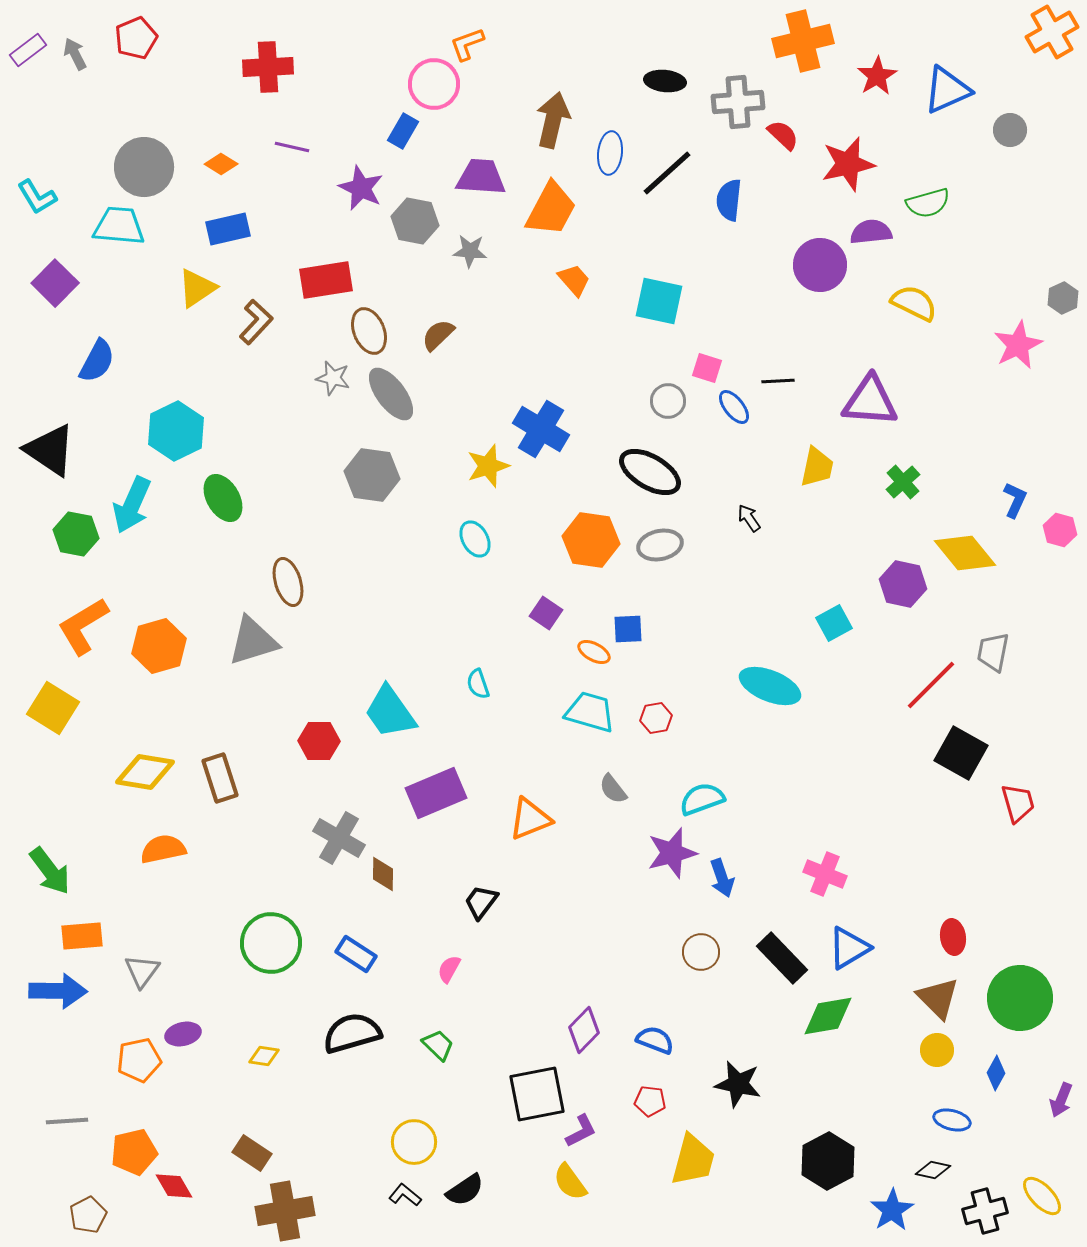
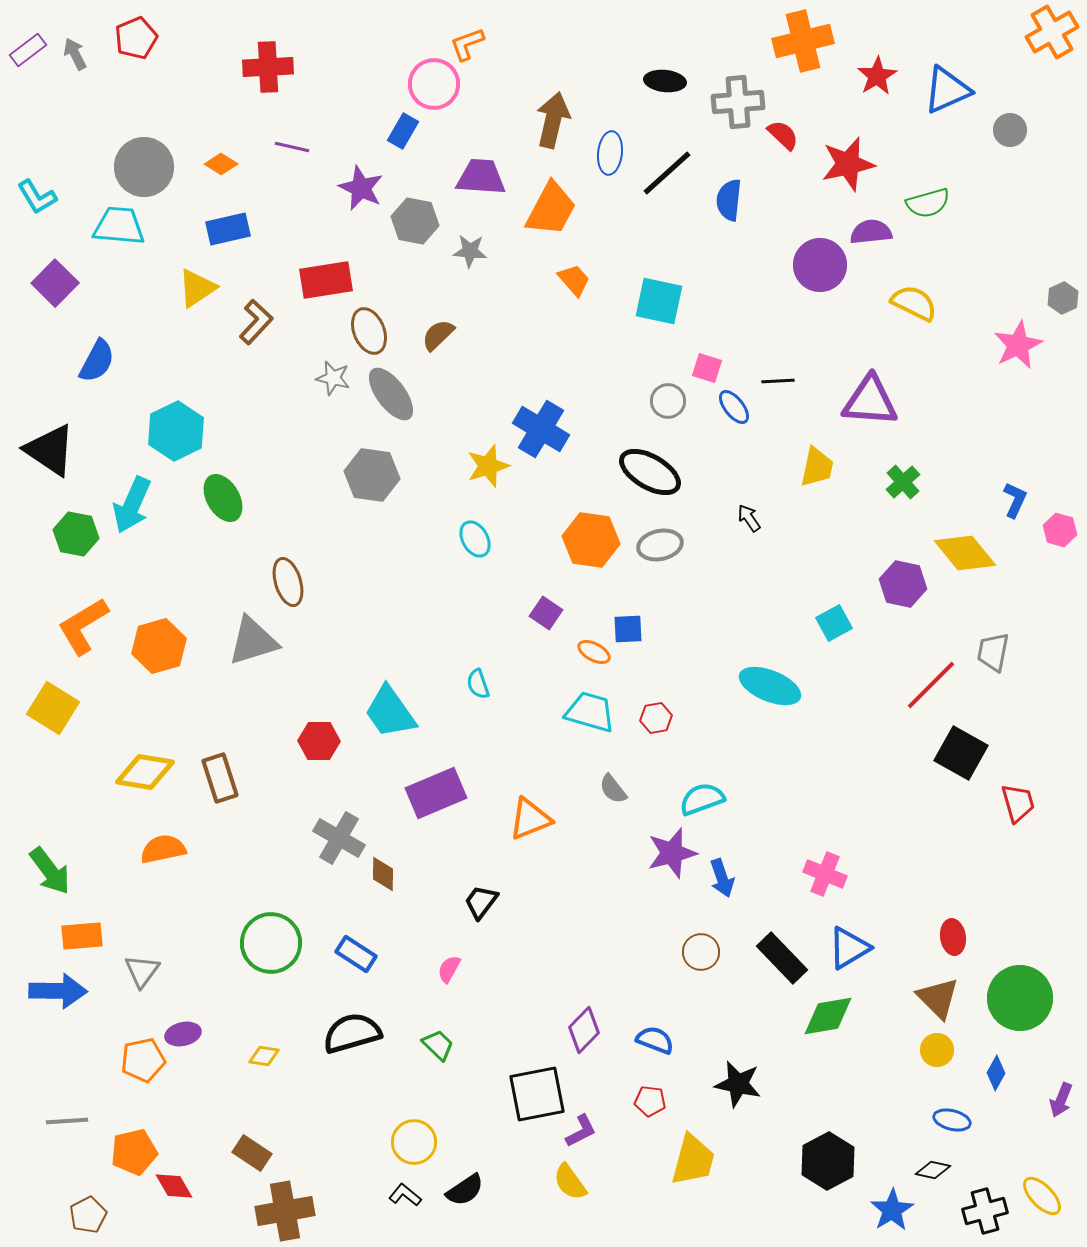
orange pentagon at (139, 1060): moved 4 px right
